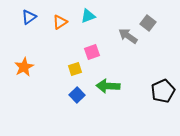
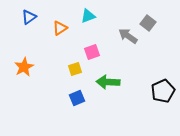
orange triangle: moved 6 px down
green arrow: moved 4 px up
blue square: moved 3 px down; rotated 21 degrees clockwise
